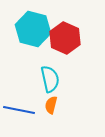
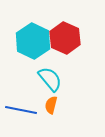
cyan hexagon: moved 12 px down; rotated 12 degrees clockwise
cyan semicircle: rotated 28 degrees counterclockwise
blue line: moved 2 px right
